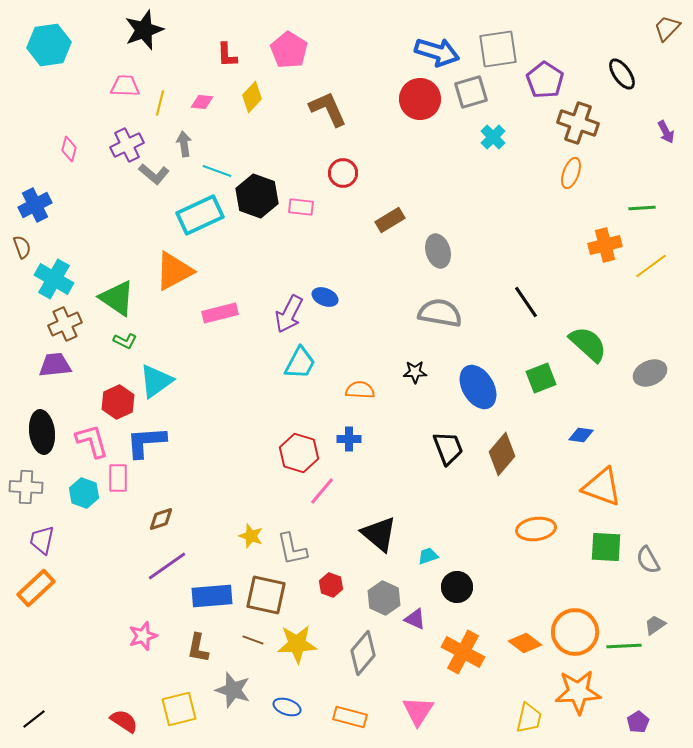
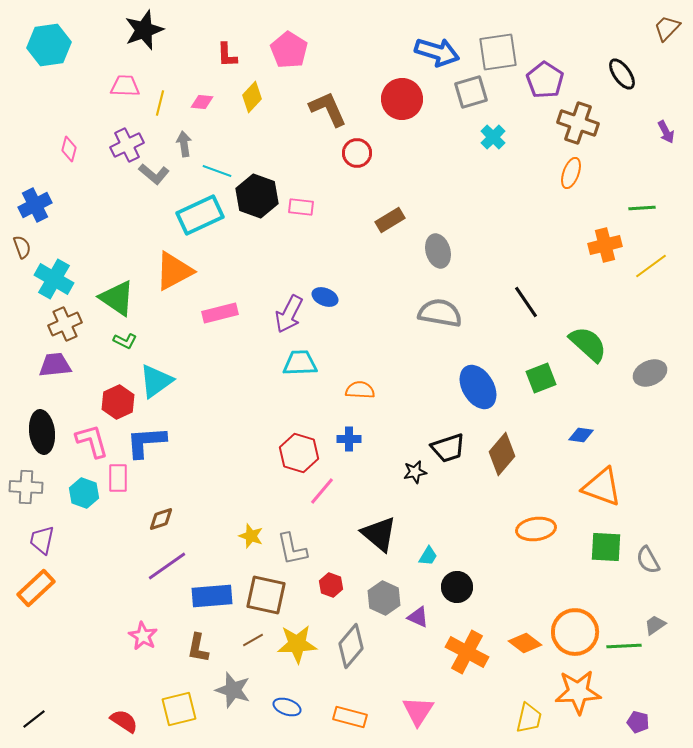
gray square at (498, 49): moved 3 px down
red circle at (420, 99): moved 18 px left
red circle at (343, 173): moved 14 px right, 20 px up
cyan trapezoid at (300, 363): rotated 120 degrees counterclockwise
black star at (415, 372): moved 100 px down; rotated 10 degrees counterclockwise
black trapezoid at (448, 448): rotated 93 degrees clockwise
cyan trapezoid at (428, 556): rotated 140 degrees clockwise
purple triangle at (415, 619): moved 3 px right, 2 px up
pink star at (143, 636): rotated 24 degrees counterclockwise
brown line at (253, 640): rotated 50 degrees counterclockwise
orange cross at (463, 652): moved 4 px right
gray diamond at (363, 653): moved 12 px left, 7 px up
purple pentagon at (638, 722): rotated 25 degrees counterclockwise
